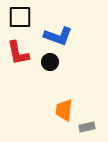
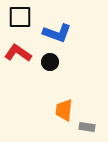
blue L-shape: moved 1 px left, 3 px up
red L-shape: rotated 136 degrees clockwise
gray rectangle: rotated 21 degrees clockwise
